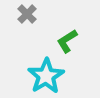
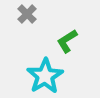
cyan star: moved 1 px left
